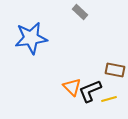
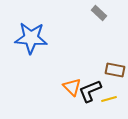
gray rectangle: moved 19 px right, 1 px down
blue star: rotated 12 degrees clockwise
